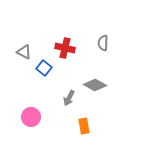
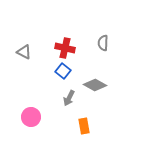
blue square: moved 19 px right, 3 px down
